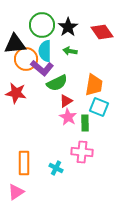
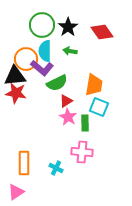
black triangle: moved 32 px down
